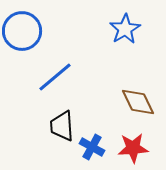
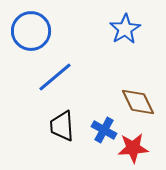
blue circle: moved 9 px right
blue cross: moved 12 px right, 17 px up
